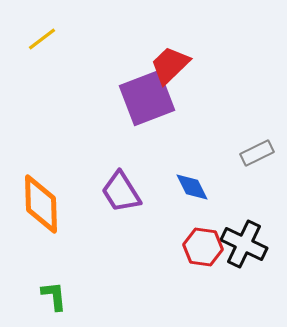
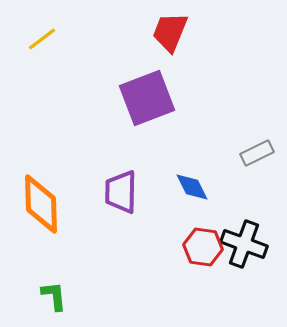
red trapezoid: moved 33 px up; rotated 24 degrees counterclockwise
purple trapezoid: rotated 33 degrees clockwise
black cross: rotated 6 degrees counterclockwise
